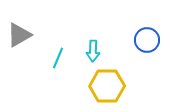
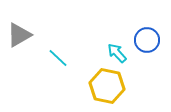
cyan arrow: moved 24 px right, 2 px down; rotated 135 degrees clockwise
cyan line: rotated 70 degrees counterclockwise
yellow hexagon: rotated 12 degrees clockwise
